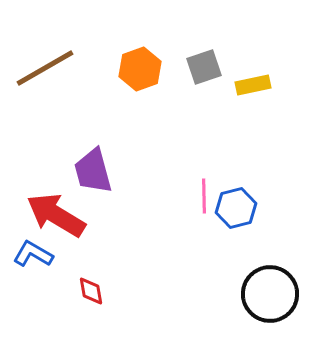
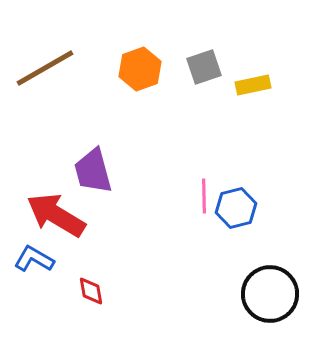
blue L-shape: moved 1 px right, 5 px down
